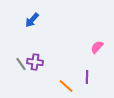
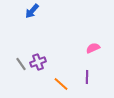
blue arrow: moved 9 px up
pink semicircle: moved 4 px left, 1 px down; rotated 24 degrees clockwise
purple cross: moved 3 px right; rotated 28 degrees counterclockwise
orange line: moved 5 px left, 2 px up
